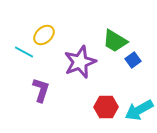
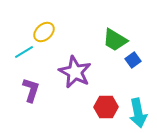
yellow ellipse: moved 3 px up
green trapezoid: moved 1 px up
cyan line: rotated 60 degrees counterclockwise
purple star: moved 5 px left, 10 px down; rotated 24 degrees counterclockwise
purple L-shape: moved 10 px left
cyan arrow: moved 1 px left, 3 px down; rotated 72 degrees counterclockwise
